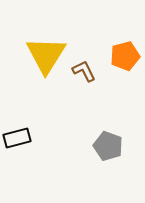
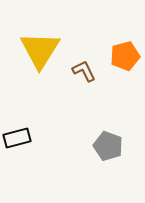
yellow triangle: moved 6 px left, 5 px up
